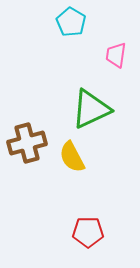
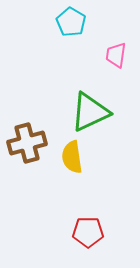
green triangle: moved 1 px left, 3 px down
yellow semicircle: rotated 20 degrees clockwise
